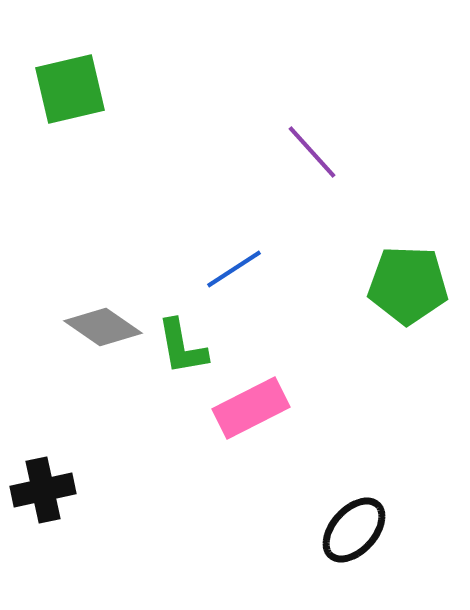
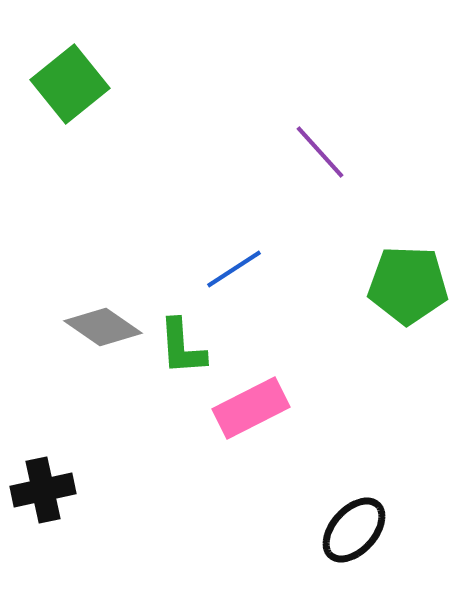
green square: moved 5 px up; rotated 26 degrees counterclockwise
purple line: moved 8 px right
green L-shape: rotated 6 degrees clockwise
